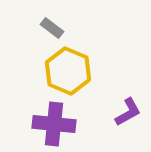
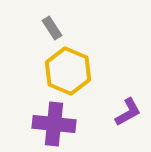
gray rectangle: rotated 20 degrees clockwise
